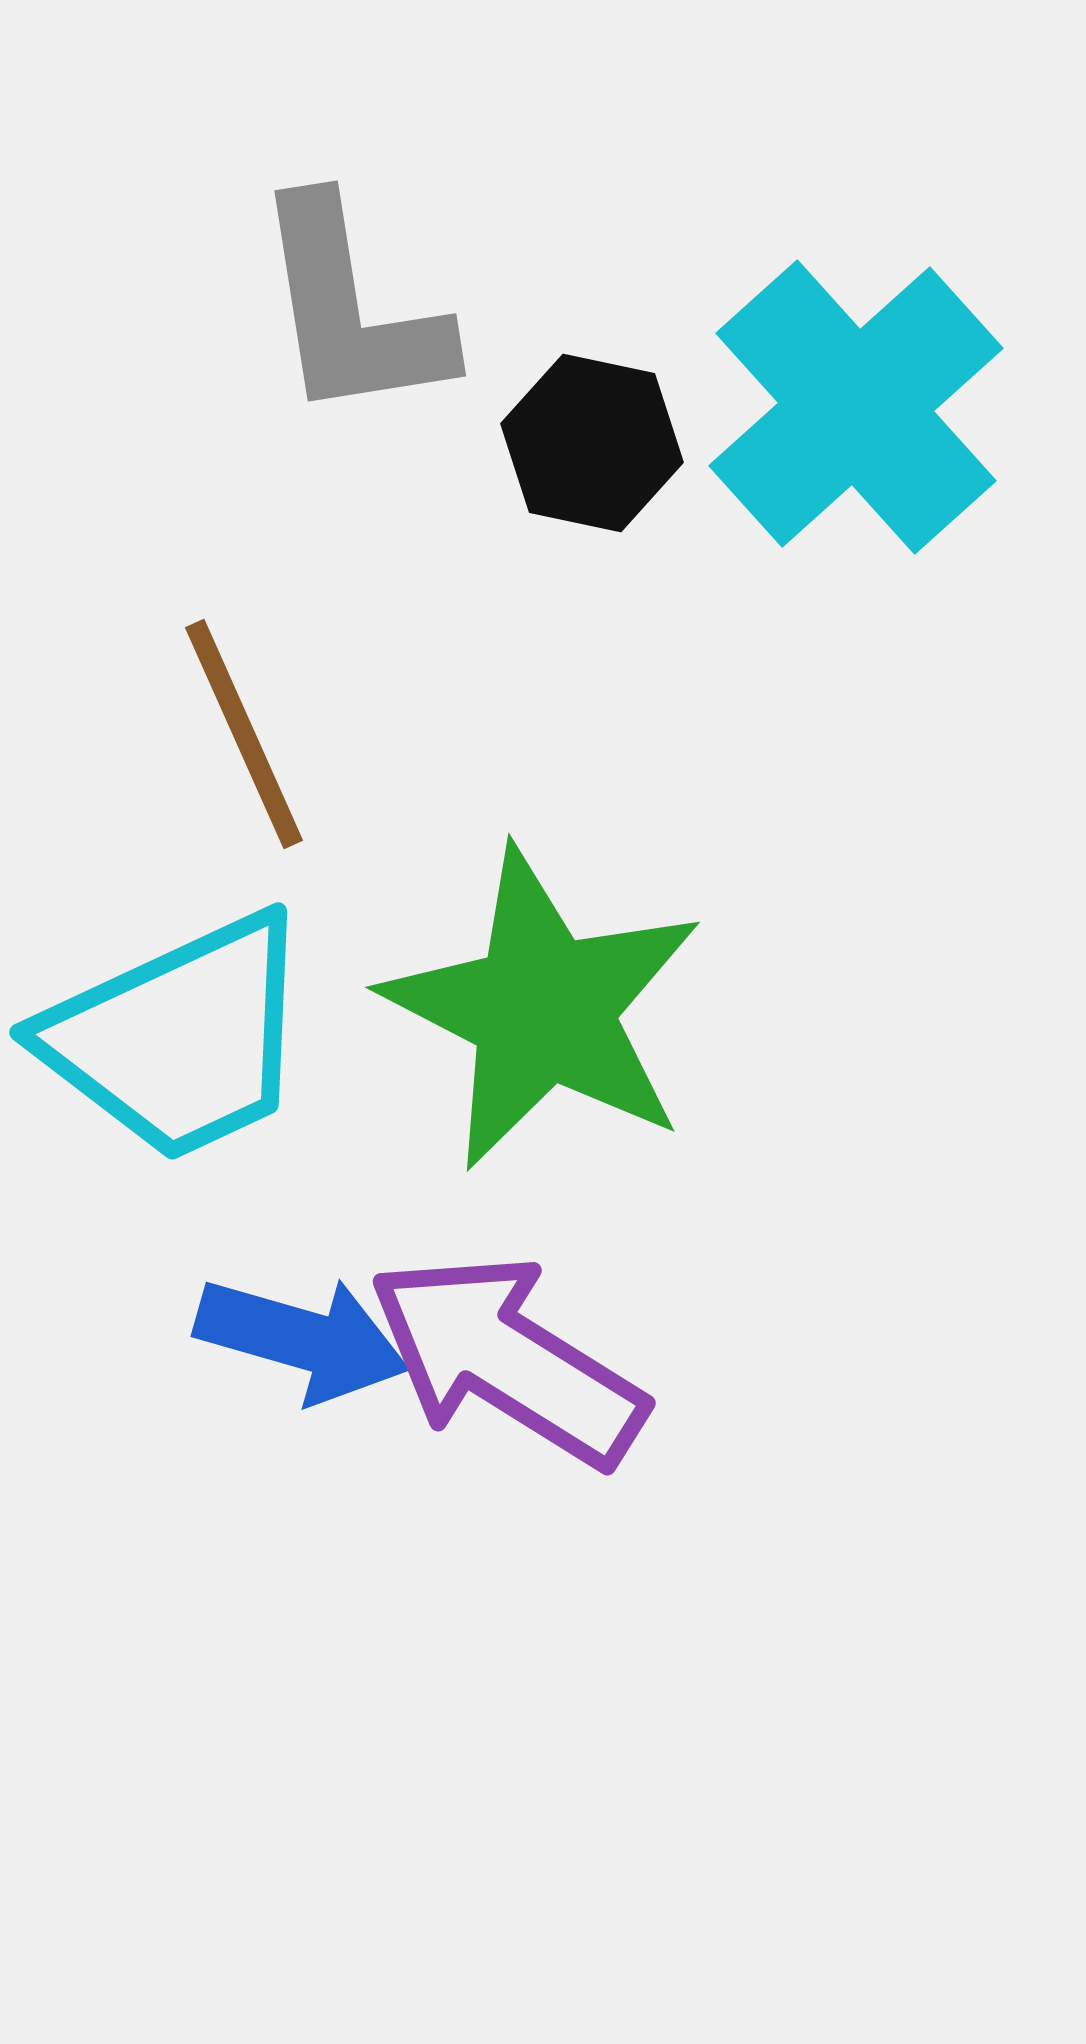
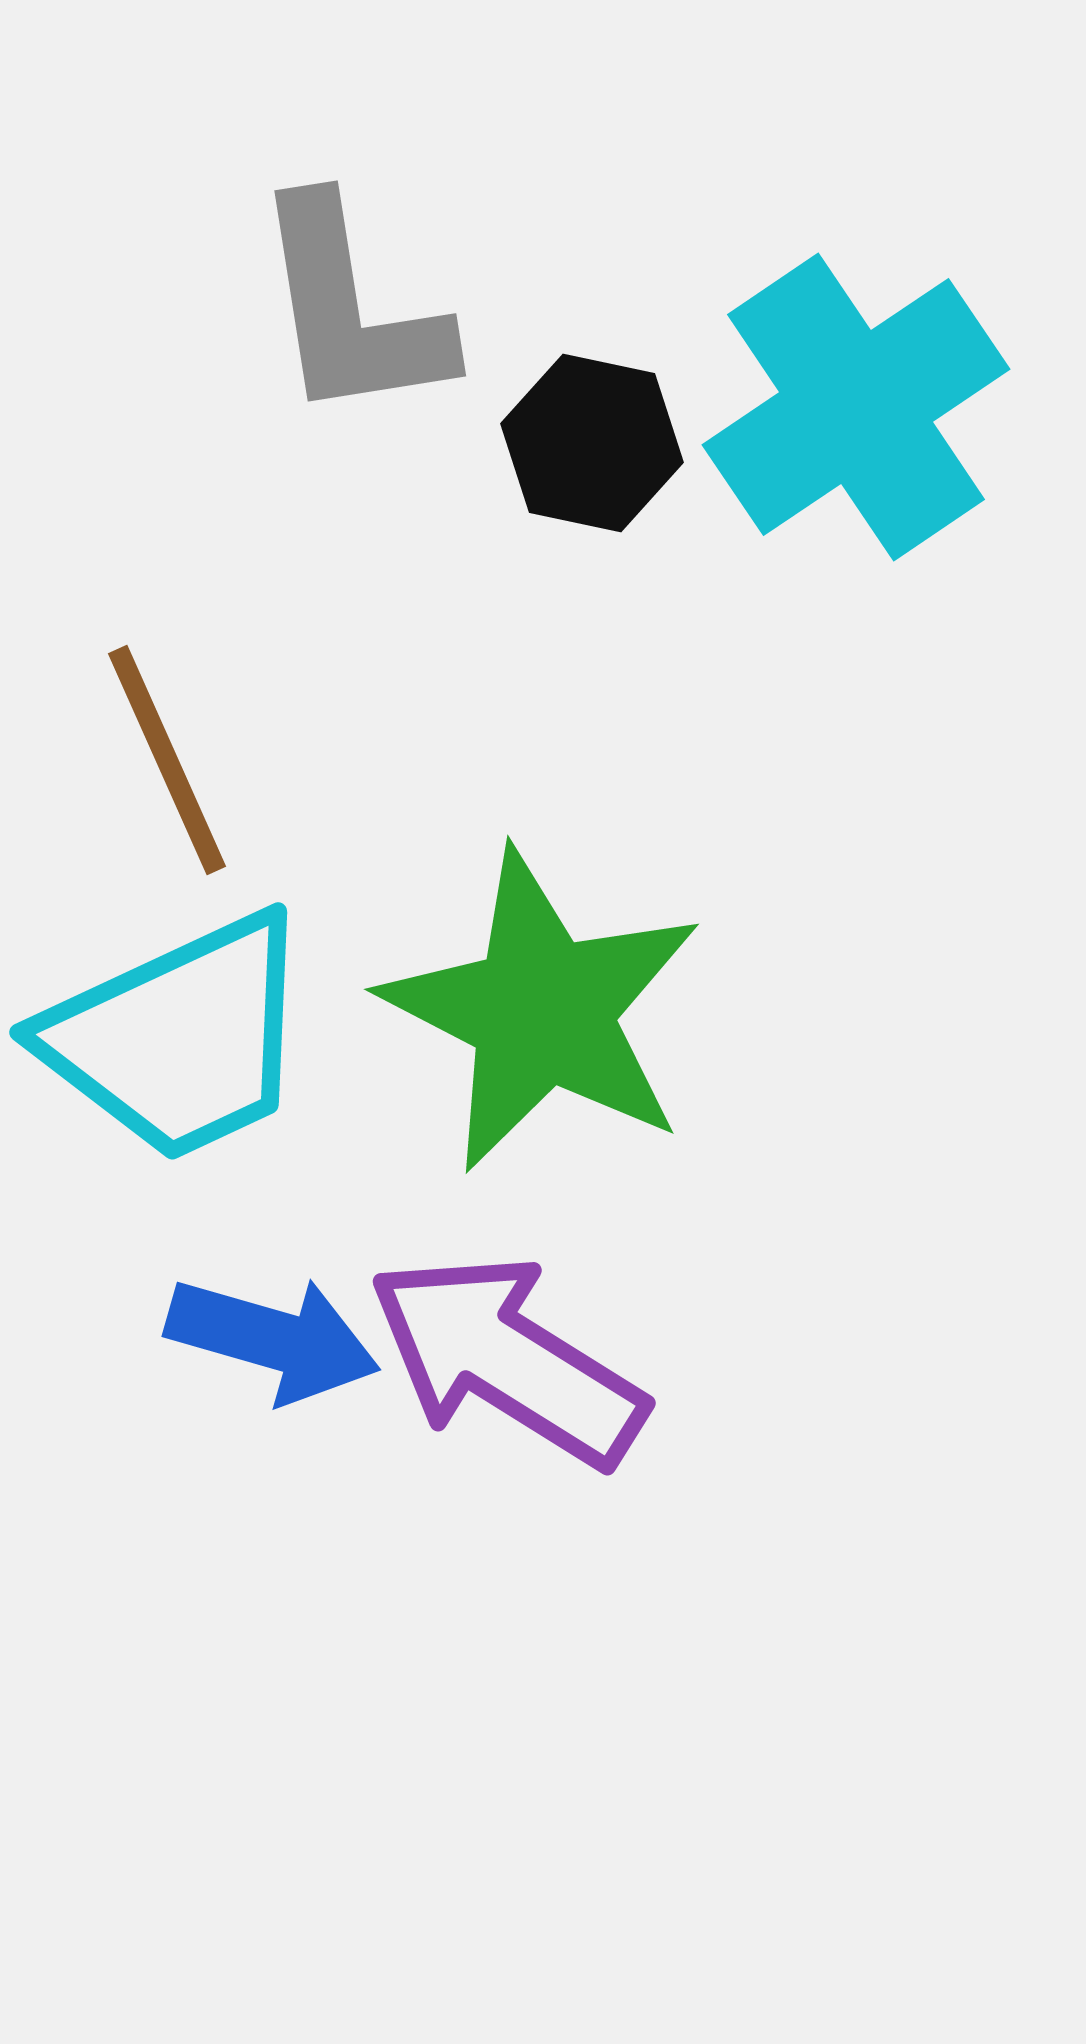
cyan cross: rotated 8 degrees clockwise
brown line: moved 77 px left, 26 px down
green star: moved 1 px left, 2 px down
blue arrow: moved 29 px left
